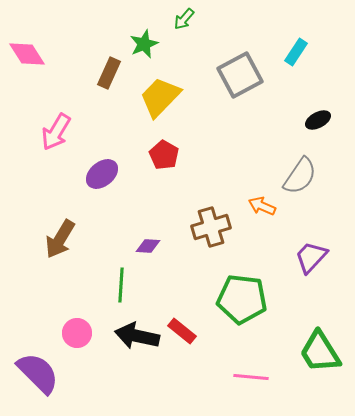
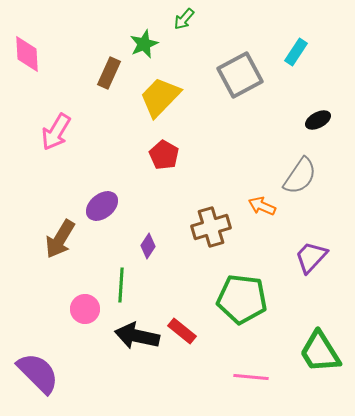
pink diamond: rotated 30 degrees clockwise
purple ellipse: moved 32 px down
purple diamond: rotated 60 degrees counterclockwise
pink circle: moved 8 px right, 24 px up
